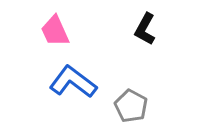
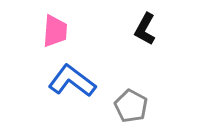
pink trapezoid: rotated 152 degrees counterclockwise
blue L-shape: moved 1 px left, 1 px up
